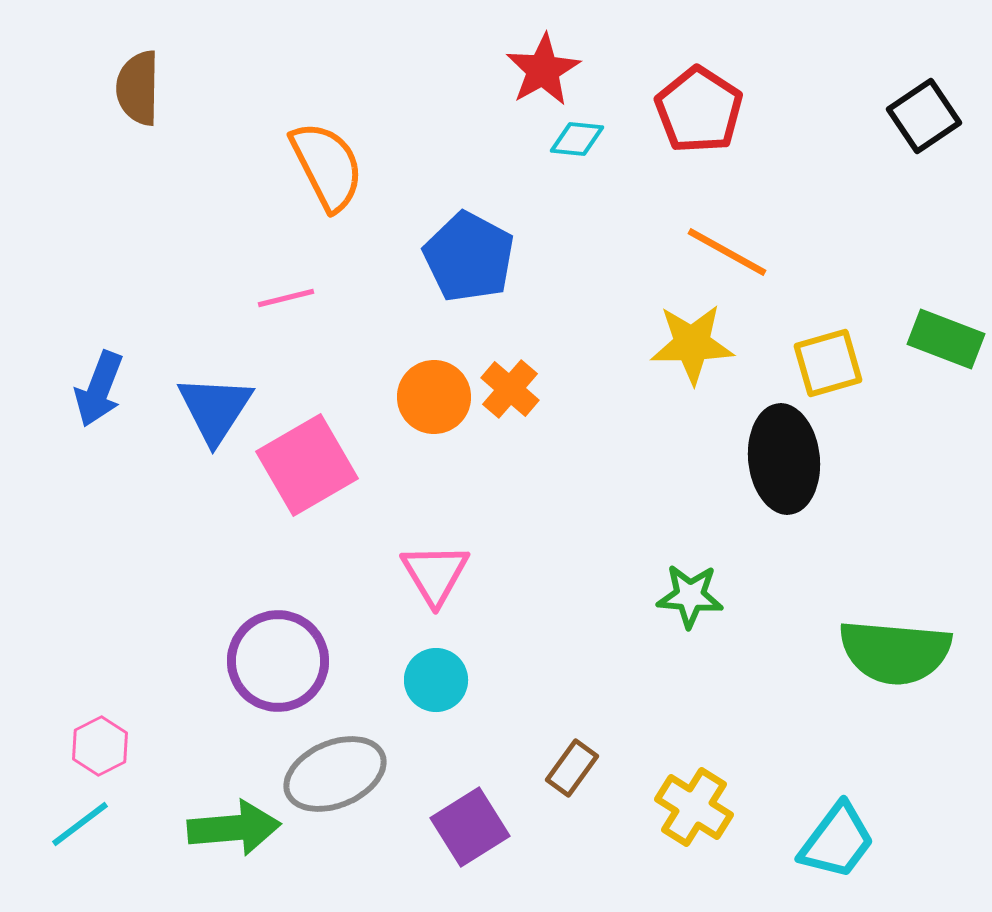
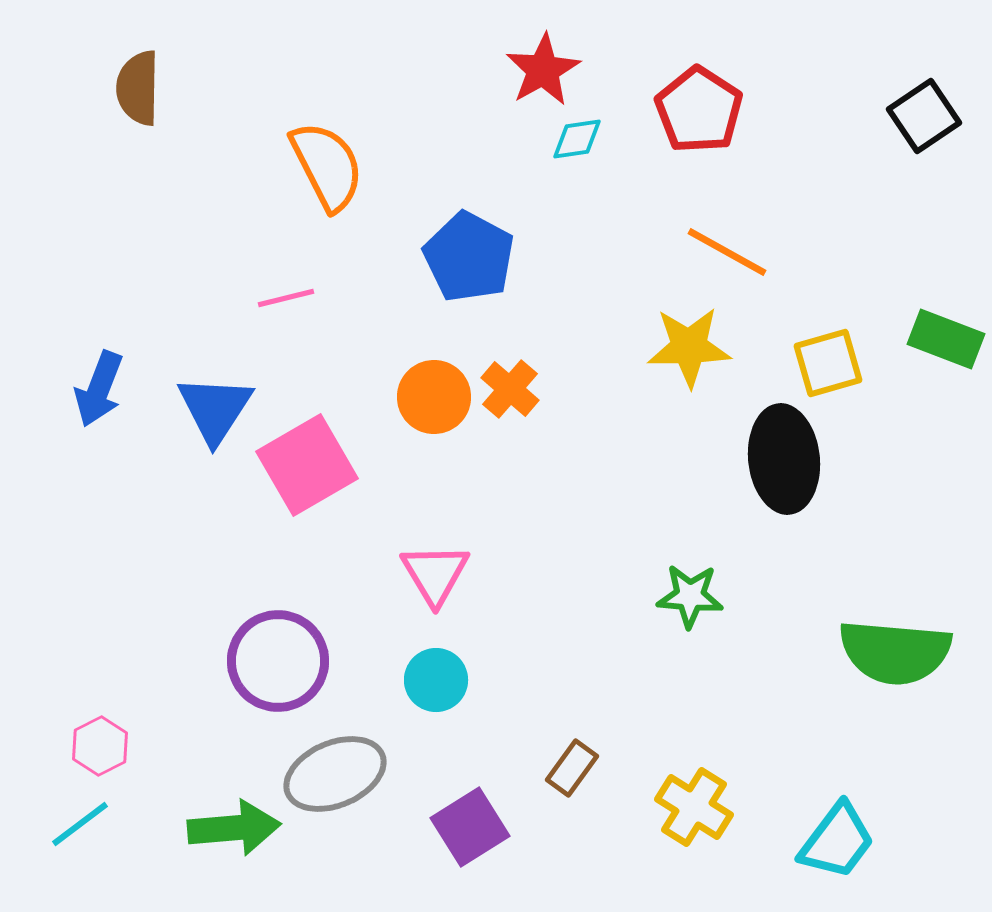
cyan diamond: rotated 14 degrees counterclockwise
yellow star: moved 3 px left, 3 px down
